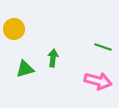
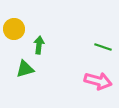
green arrow: moved 14 px left, 13 px up
